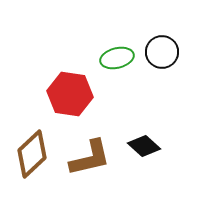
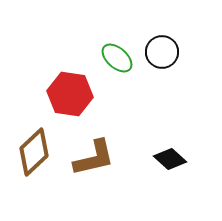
green ellipse: rotated 56 degrees clockwise
black diamond: moved 26 px right, 13 px down
brown diamond: moved 2 px right, 2 px up
brown L-shape: moved 4 px right
